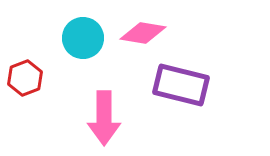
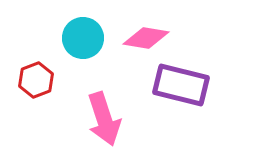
pink diamond: moved 3 px right, 5 px down
red hexagon: moved 11 px right, 2 px down
pink arrow: moved 1 px down; rotated 18 degrees counterclockwise
